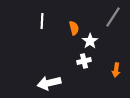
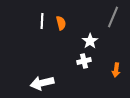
gray line: rotated 10 degrees counterclockwise
orange semicircle: moved 13 px left, 5 px up
white arrow: moved 7 px left
